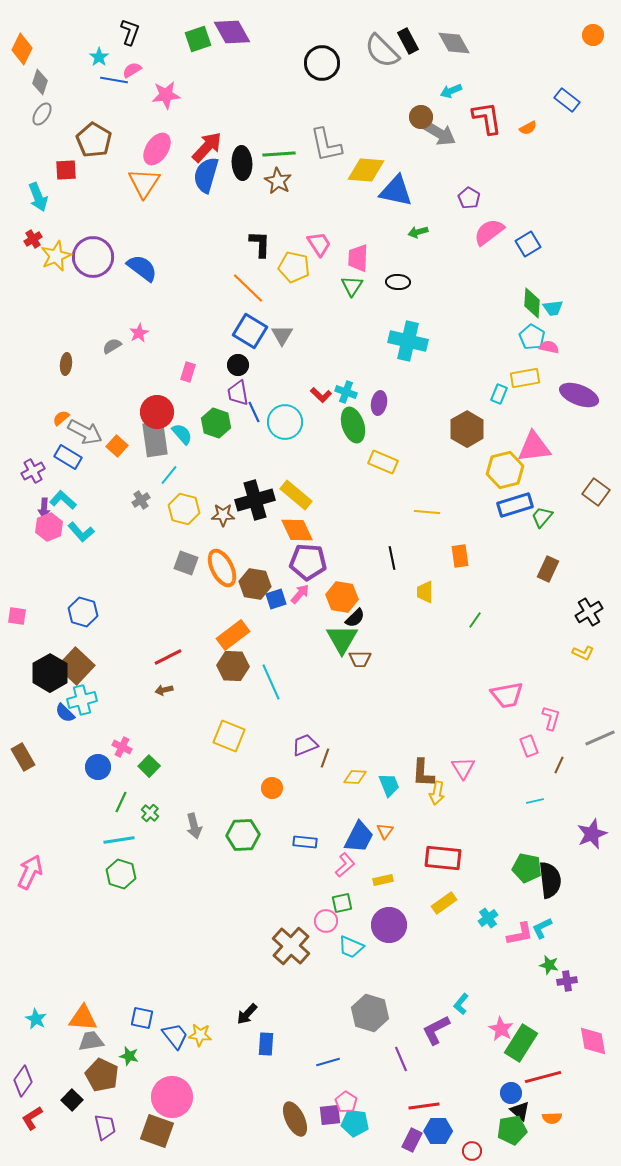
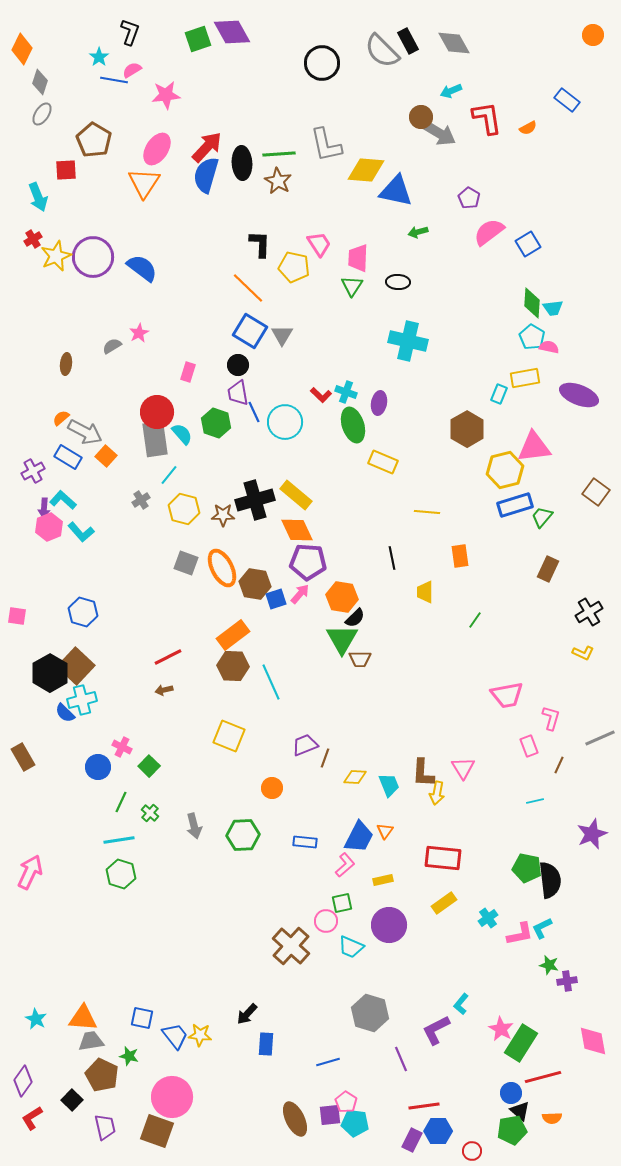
orange square at (117, 446): moved 11 px left, 10 px down
